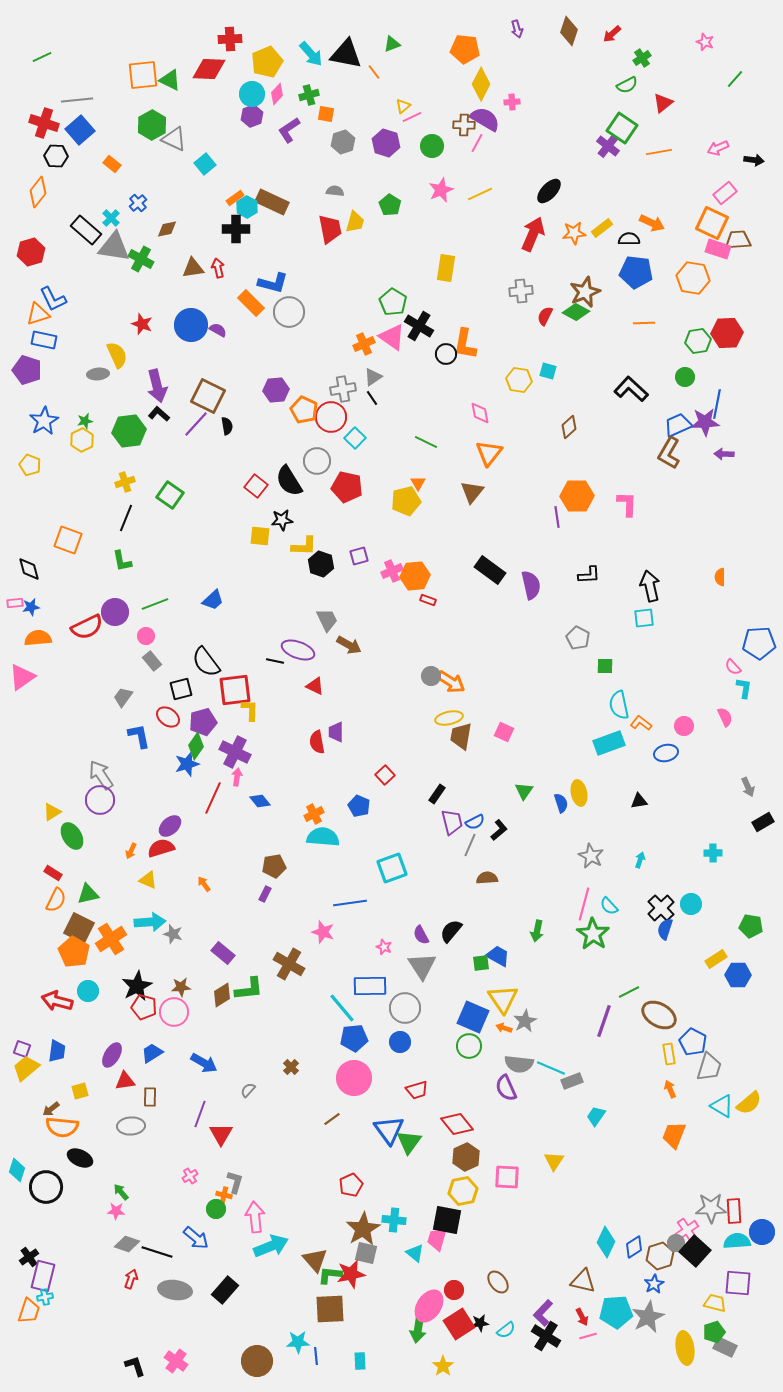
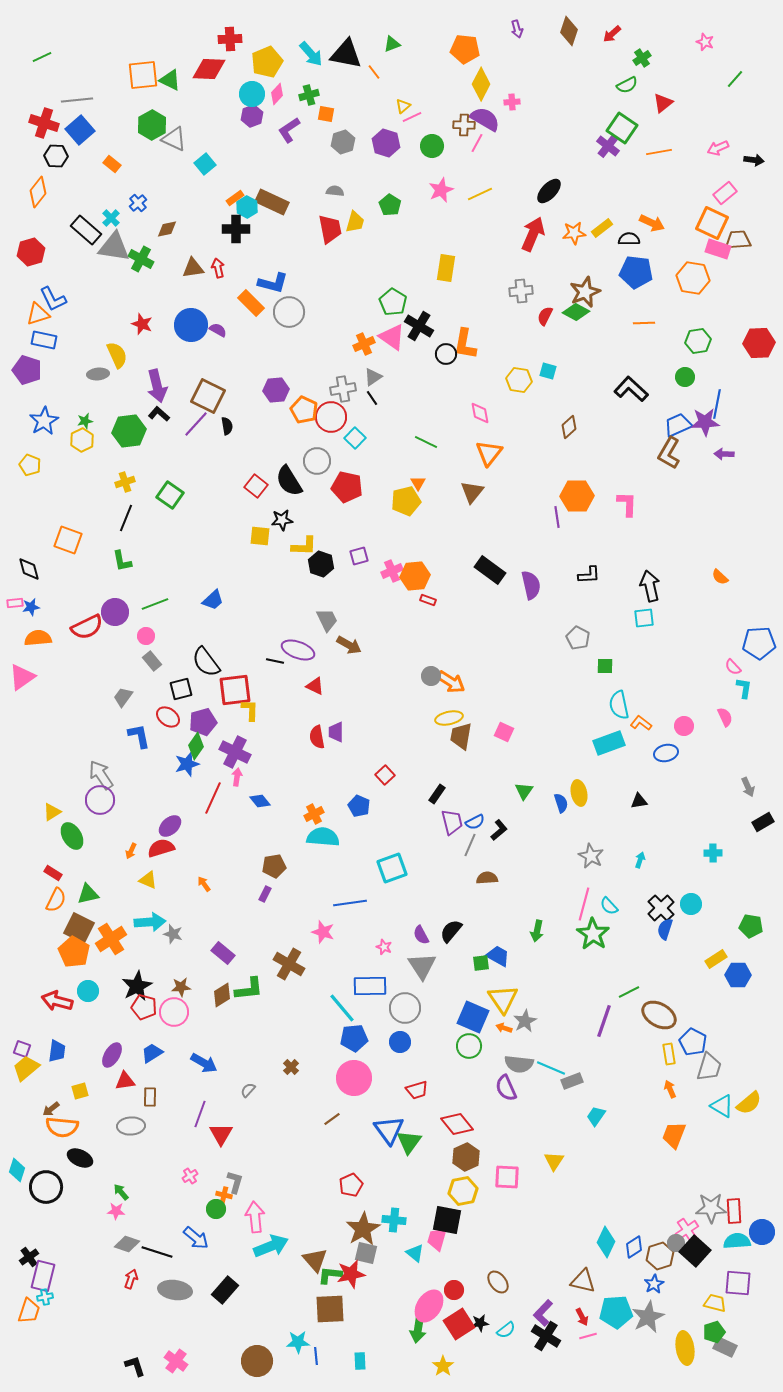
red hexagon at (727, 333): moved 32 px right, 10 px down
orange semicircle at (720, 577): rotated 48 degrees counterclockwise
red semicircle at (317, 742): moved 5 px up
